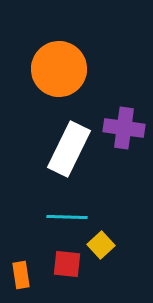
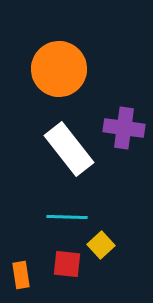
white rectangle: rotated 64 degrees counterclockwise
